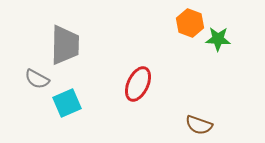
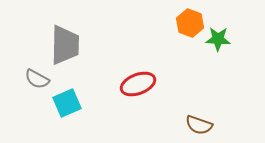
red ellipse: rotated 44 degrees clockwise
